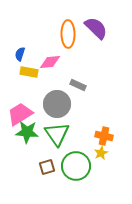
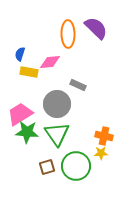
yellow star: rotated 24 degrees clockwise
